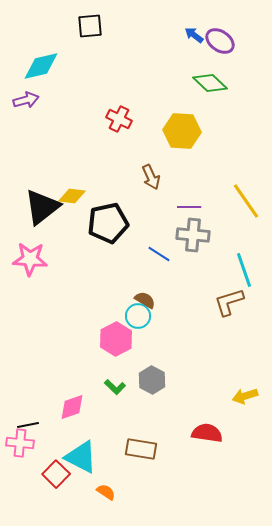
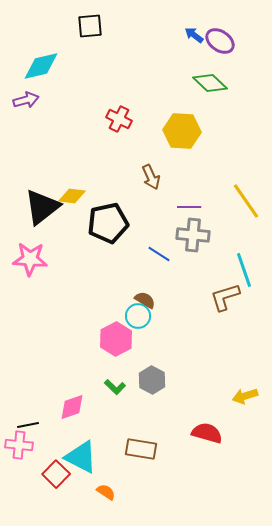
brown L-shape: moved 4 px left, 5 px up
red semicircle: rotated 8 degrees clockwise
pink cross: moved 1 px left, 2 px down
